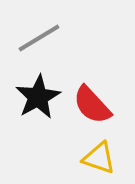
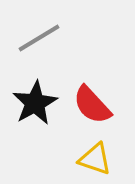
black star: moved 3 px left, 6 px down
yellow triangle: moved 4 px left, 1 px down
